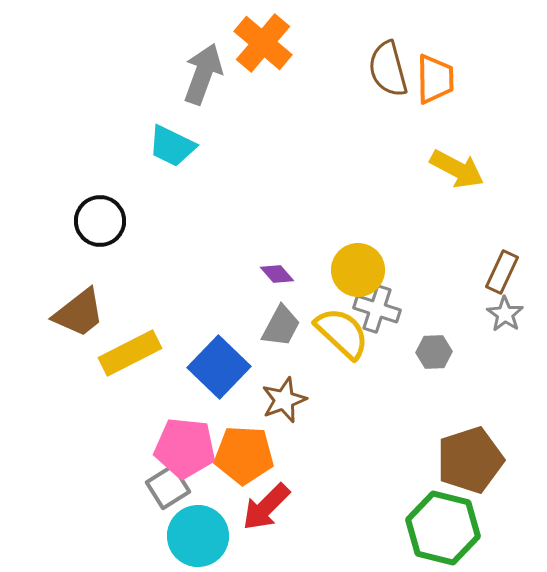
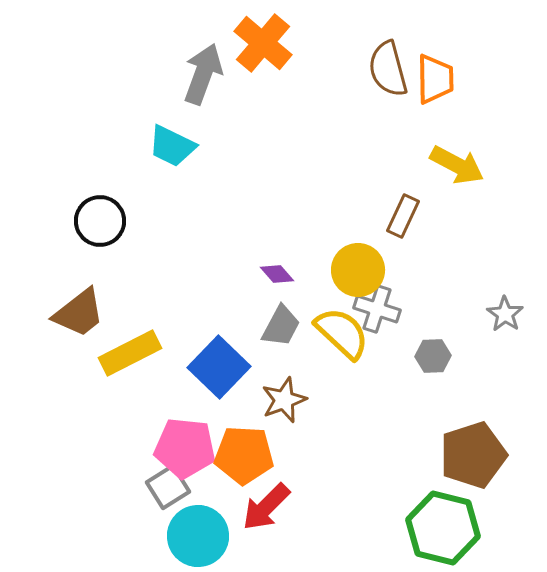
yellow arrow: moved 4 px up
brown rectangle: moved 99 px left, 56 px up
gray hexagon: moved 1 px left, 4 px down
brown pentagon: moved 3 px right, 5 px up
